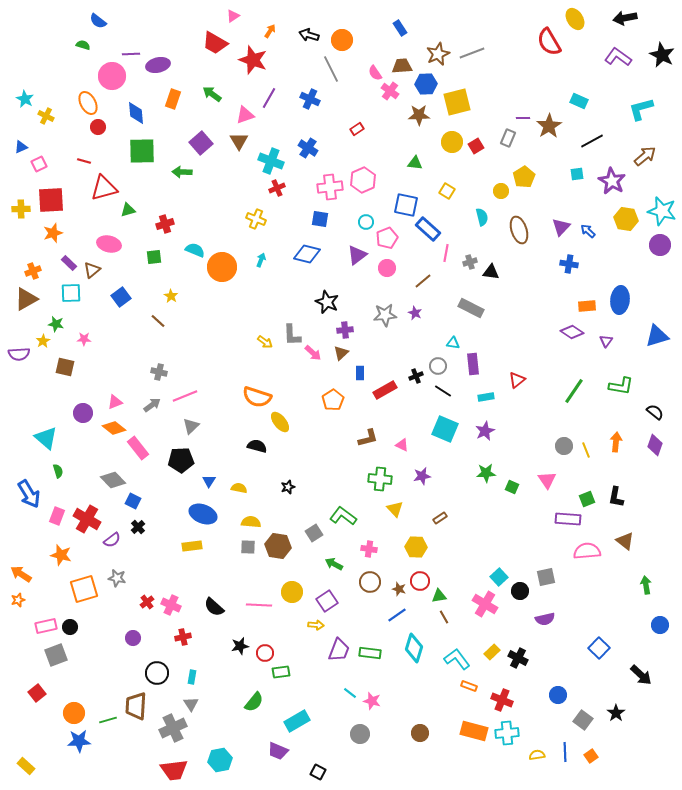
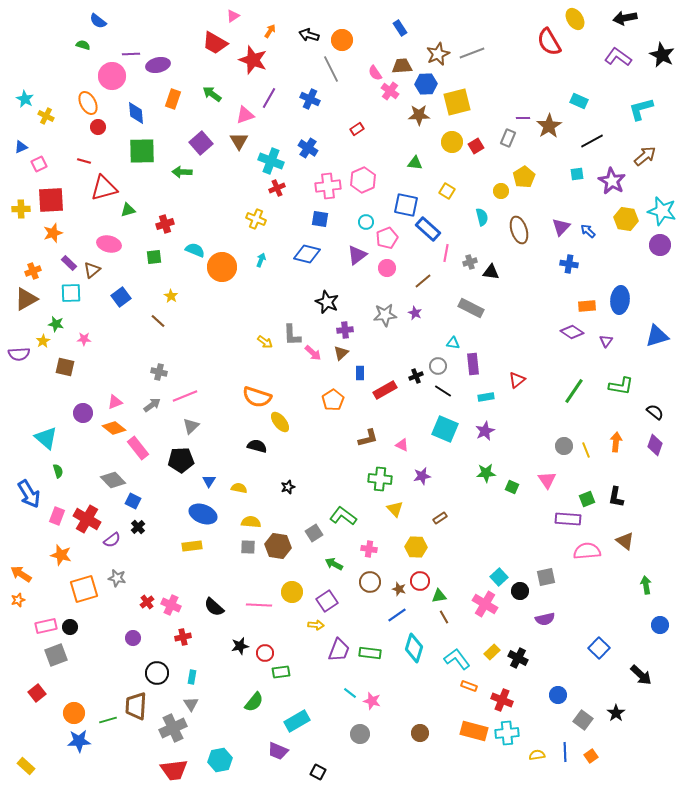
pink cross at (330, 187): moved 2 px left, 1 px up
